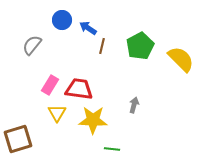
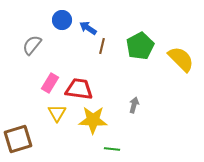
pink rectangle: moved 2 px up
